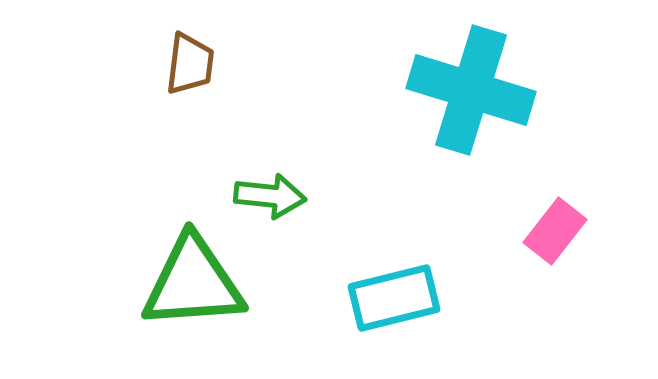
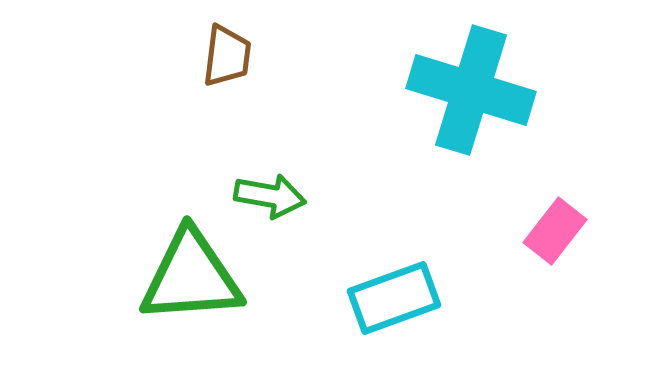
brown trapezoid: moved 37 px right, 8 px up
green arrow: rotated 4 degrees clockwise
green triangle: moved 2 px left, 6 px up
cyan rectangle: rotated 6 degrees counterclockwise
